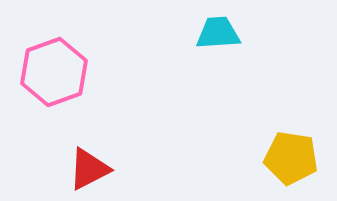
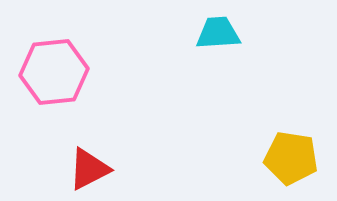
pink hexagon: rotated 14 degrees clockwise
